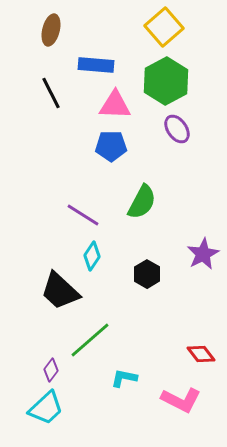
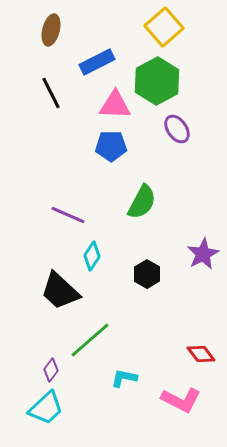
blue rectangle: moved 1 px right, 3 px up; rotated 32 degrees counterclockwise
green hexagon: moved 9 px left
purple line: moved 15 px left; rotated 8 degrees counterclockwise
